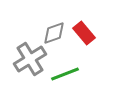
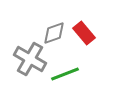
gray cross: rotated 28 degrees counterclockwise
